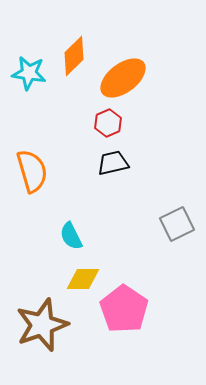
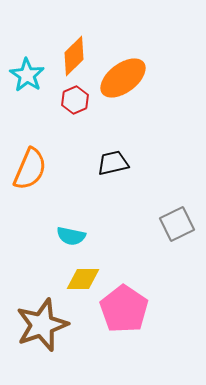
cyan star: moved 2 px left, 2 px down; rotated 24 degrees clockwise
red hexagon: moved 33 px left, 23 px up
orange semicircle: moved 2 px left, 2 px up; rotated 39 degrees clockwise
cyan semicircle: rotated 52 degrees counterclockwise
